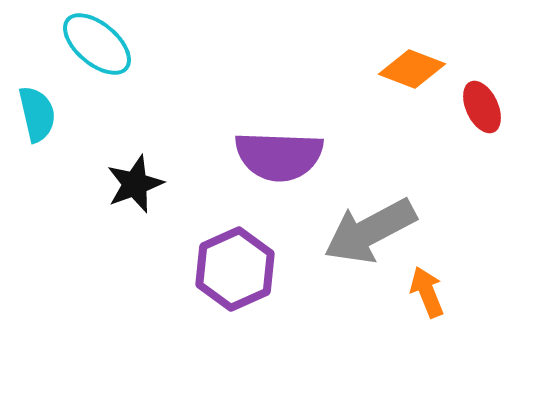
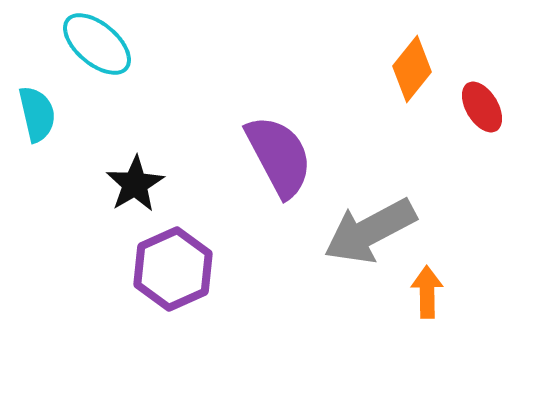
orange diamond: rotated 72 degrees counterclockwise
red ellipse: rotated 6 degrees counterclockwise
purple semicircle: rotated 120 degrees counterclockwise
black star: rotated 10 degrees counterclockwise
purple hexagon: moved 62 px left
orange arrow: rotated 21 degrees clockwise
